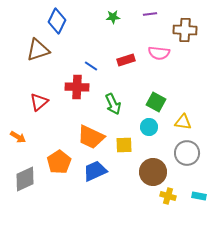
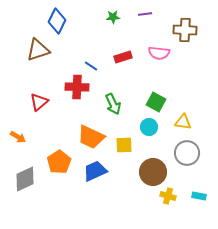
purple line: moved 5 px left
red rectangle: moved 3 px left, 3 px up
